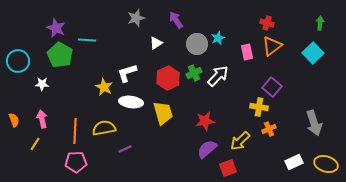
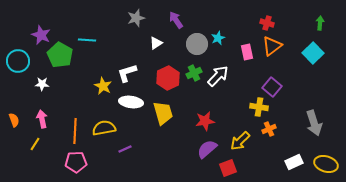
purple star: moved 15 px left, 7 px down
yellow star: moved 1 px left, 1 px up
